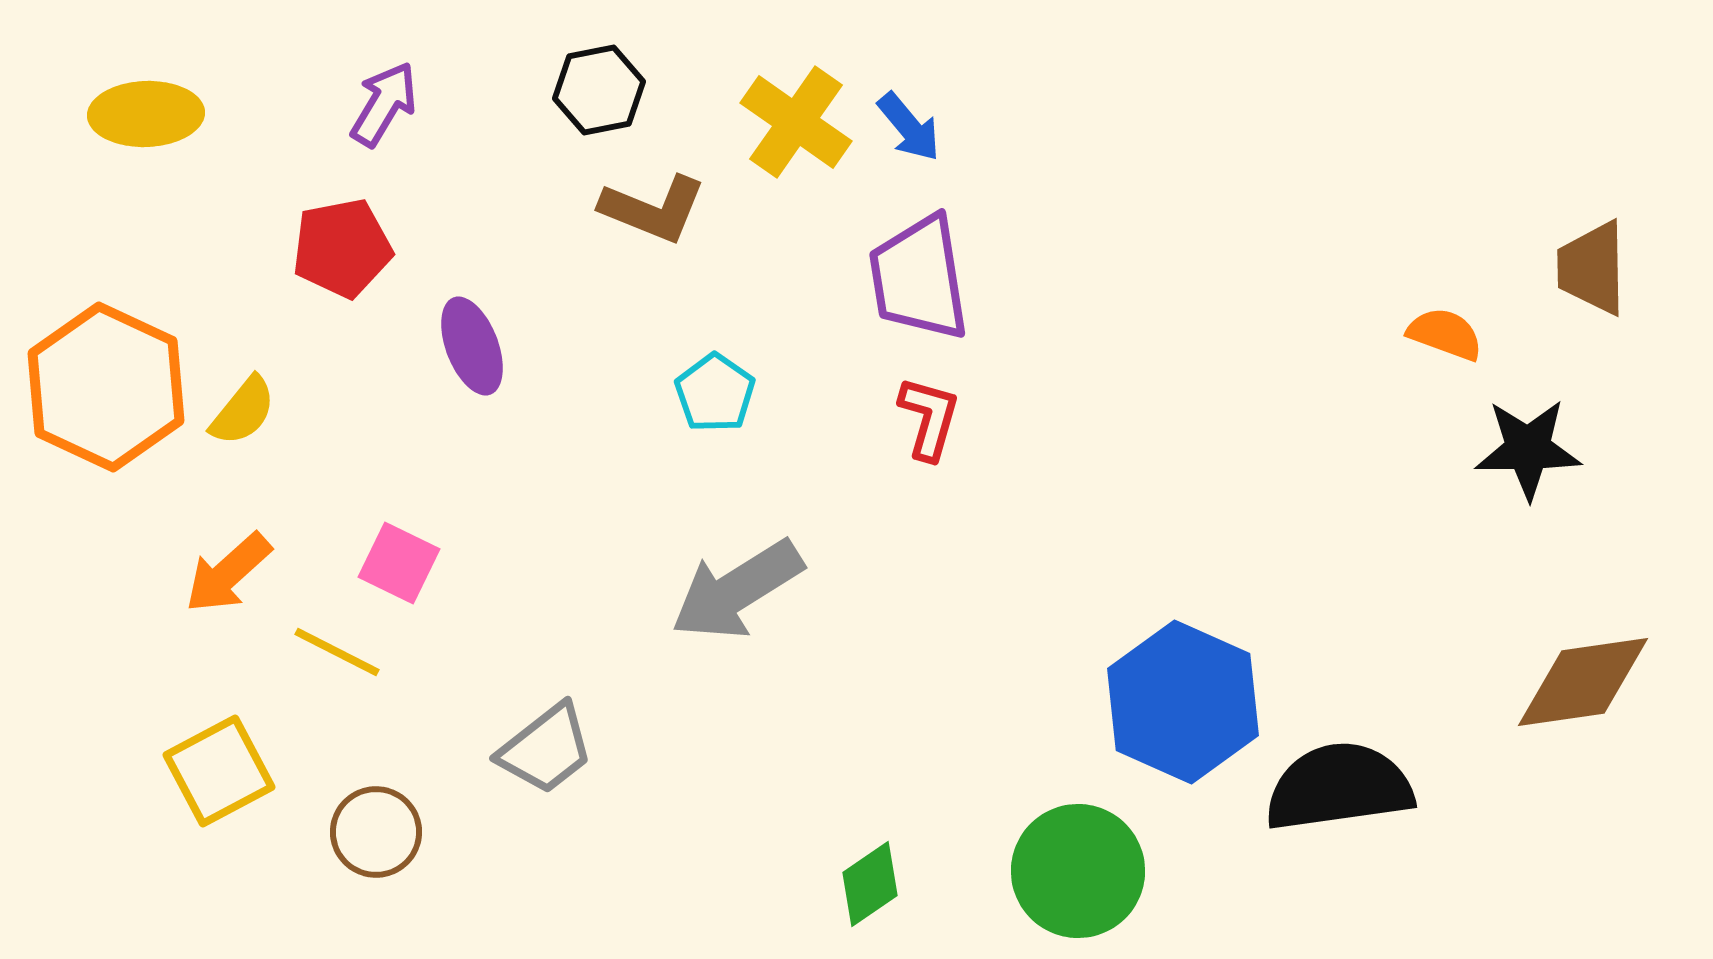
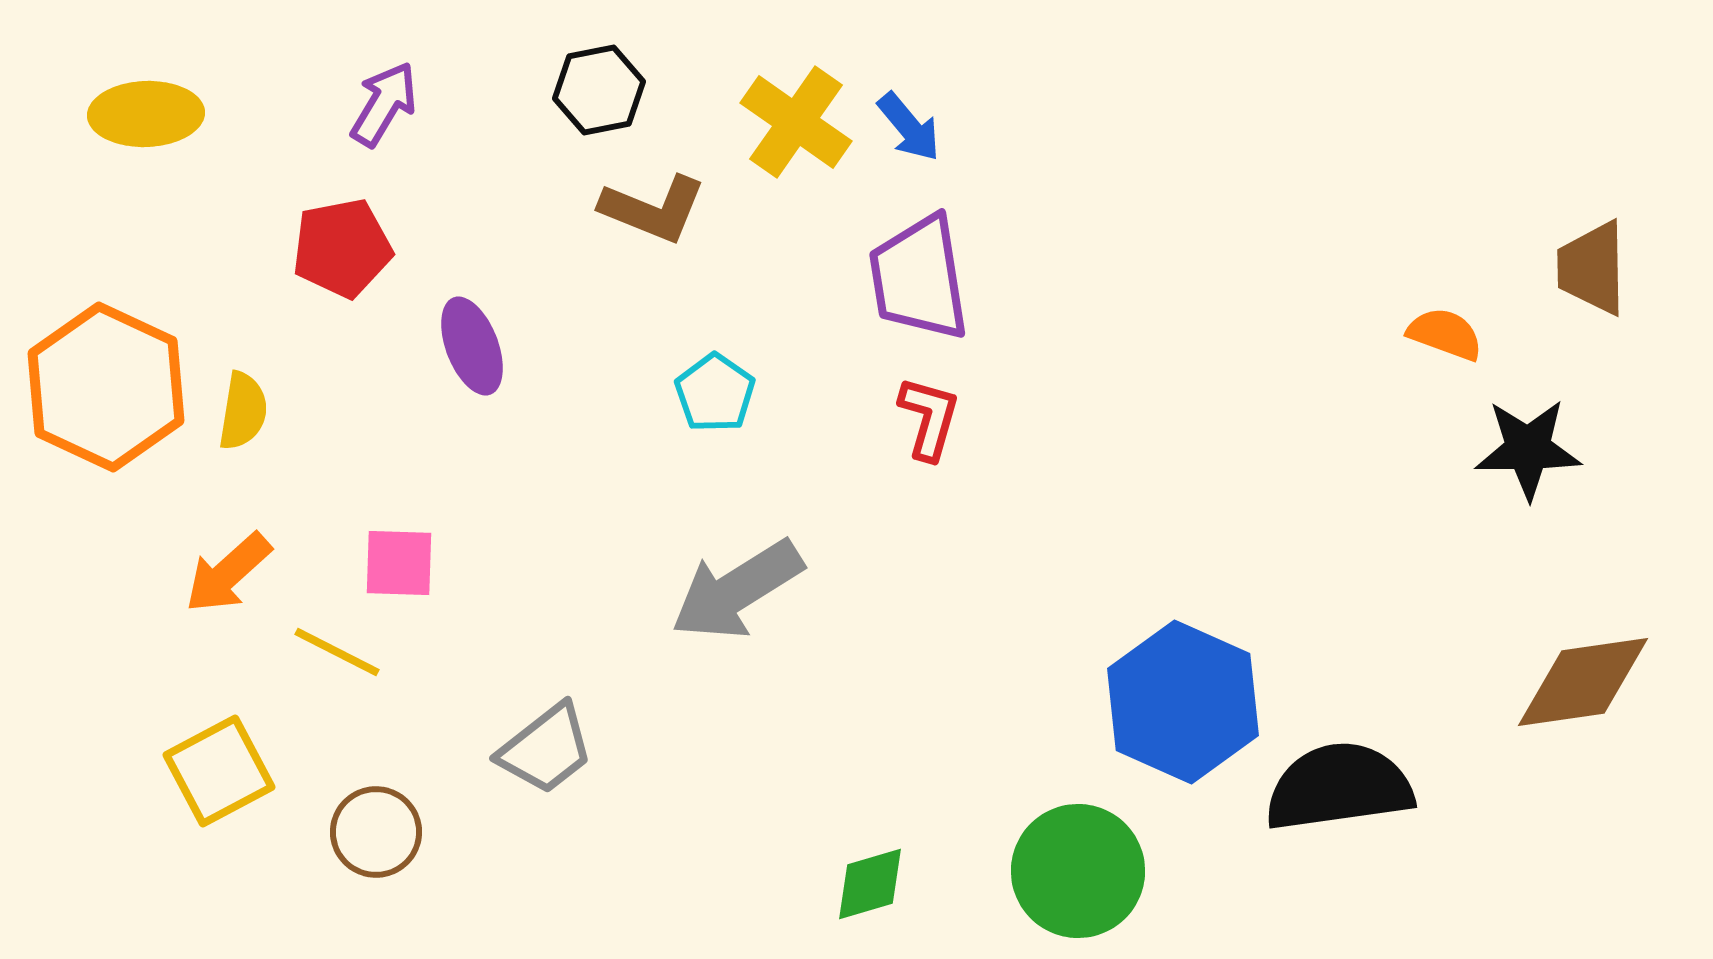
yellow semicircle: rotated 30 degrees counterclockwise
pink square: rotated 24 degrees counterclockwise
green diamond: rotated 18 degrees clockwise
